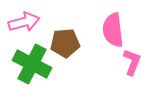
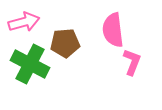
green cross: moved 2 px left
